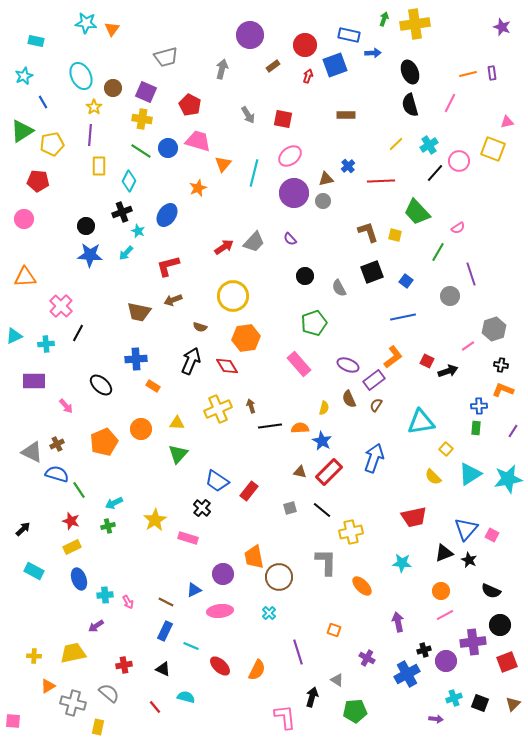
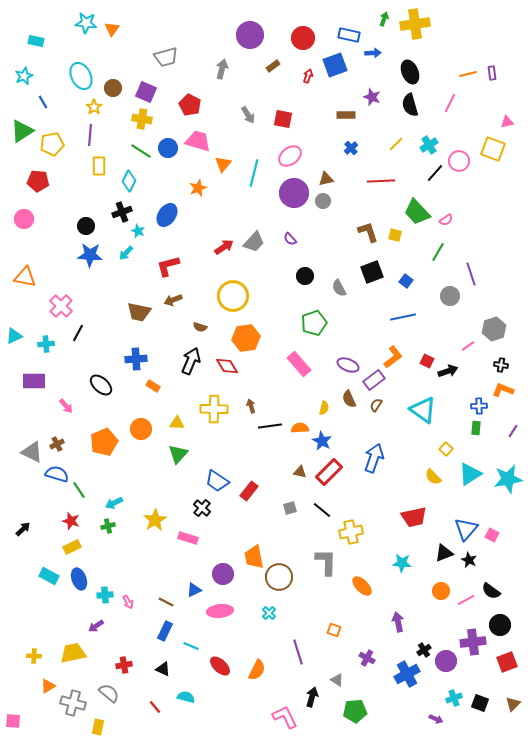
purple star at (502, 27): moved 130 px left, 70 px down
red circle at (305, 45): moved 2 px left, 7 px up
blue cross at (348, 166): moved 3 px right, 18 px up
pink semicircle at (458, 228): moved 12 px left, 8 px up
orange triangle at (25, 277): rotated 15 degrees clockwise
yellow cross at (218, 409): moved 4 px left; rotated 24 degrees clockwise
cyan triangle at (421, 422): moved 2 px right, 12 px up; rotated 44 degrees clockwise
cyan rectangle at (34, 571): moved 15 px right, 5 px down
black semicircle at (491, 591): rotated 12 degrees clockwise
pink line at (445, 615): moved 21 px right, 15 px up
black cross at (424, 650): rotated 16 degrees counterclockwise
pink L-shape at (285, 717): rotated 20 degrees counterclockwise
purple arrow at (436, 719): rotated 16 degrees clockwise
